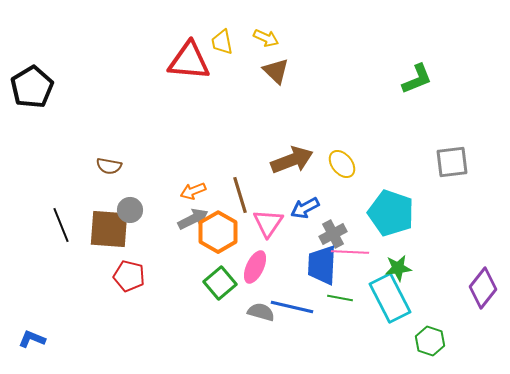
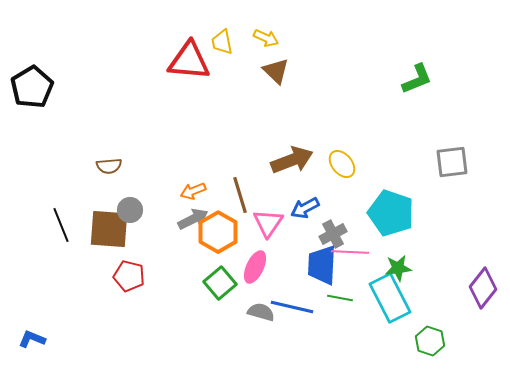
brown semicircle: rotated 15 degrees counterclockwise
